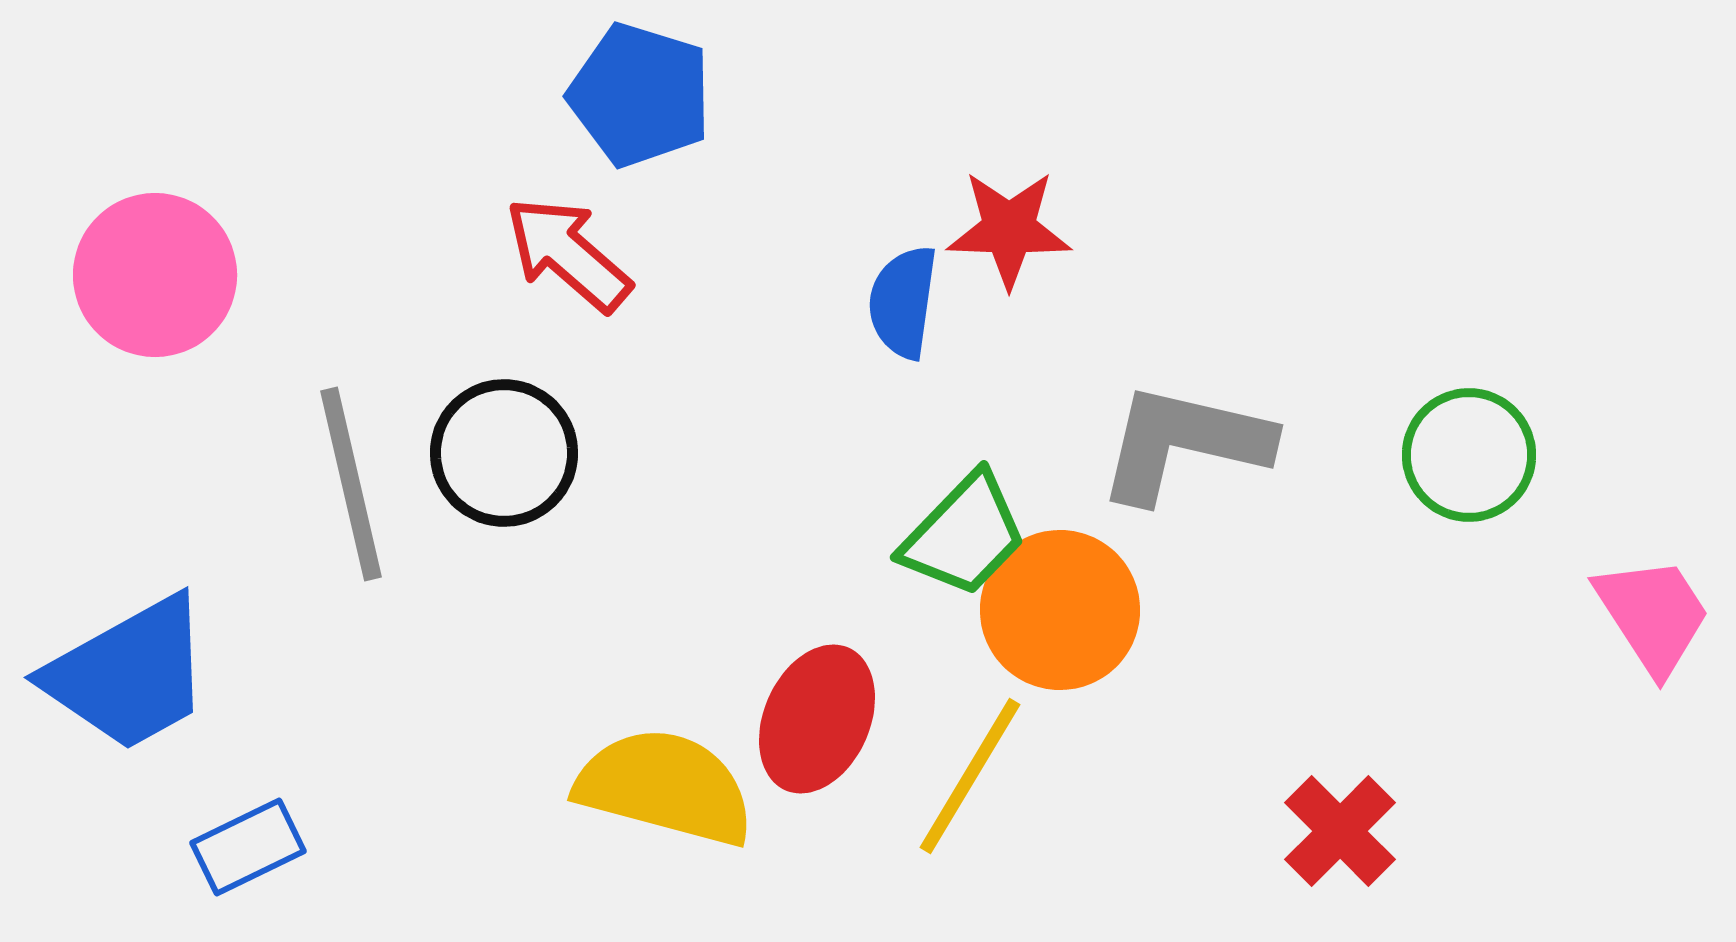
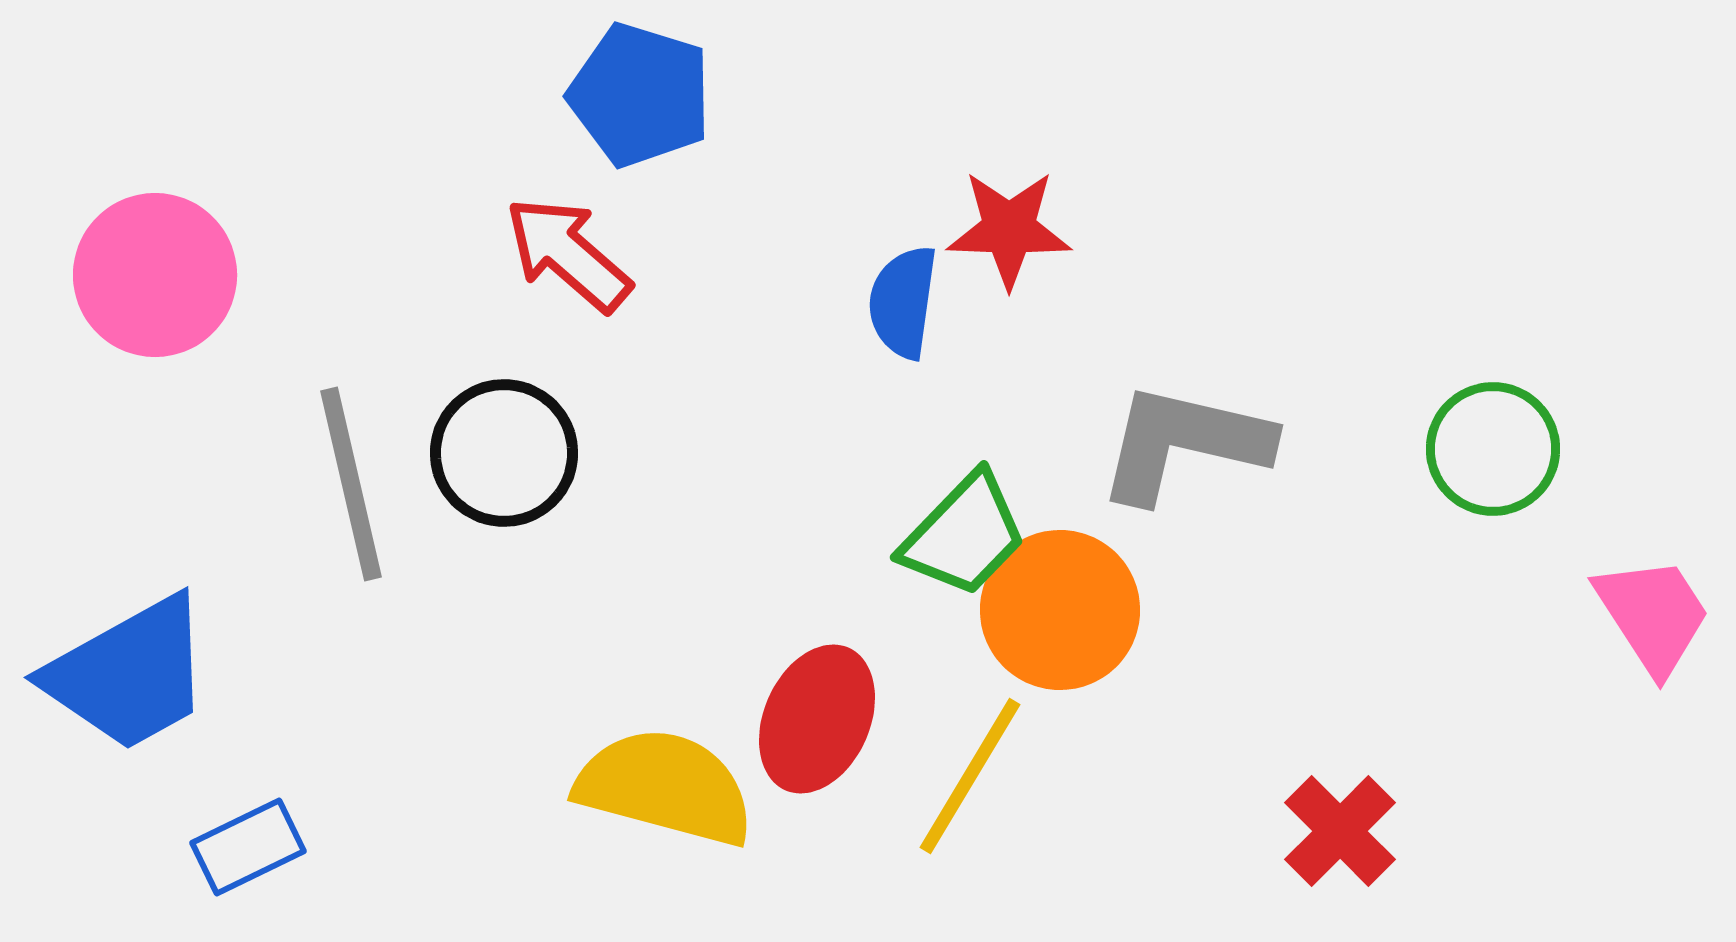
green circle: moved 24 px right, 6 px up
